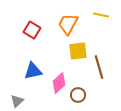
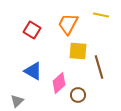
yellow square: rotated 12 degrees clockwise
blue triangle: rotated 42 degrees clockwise
